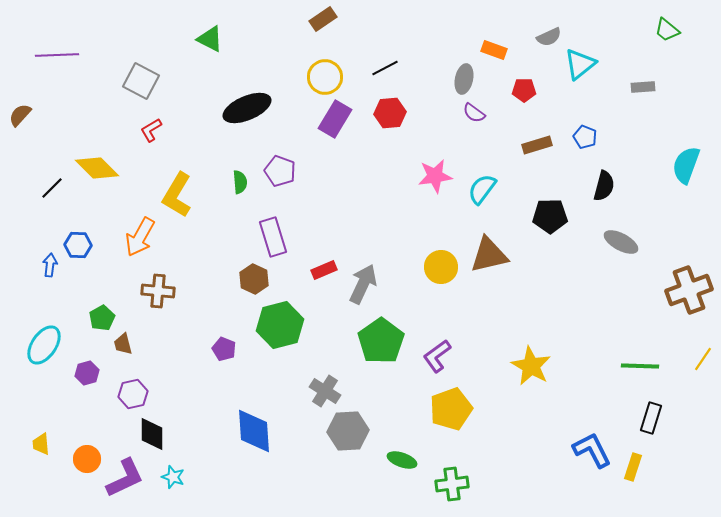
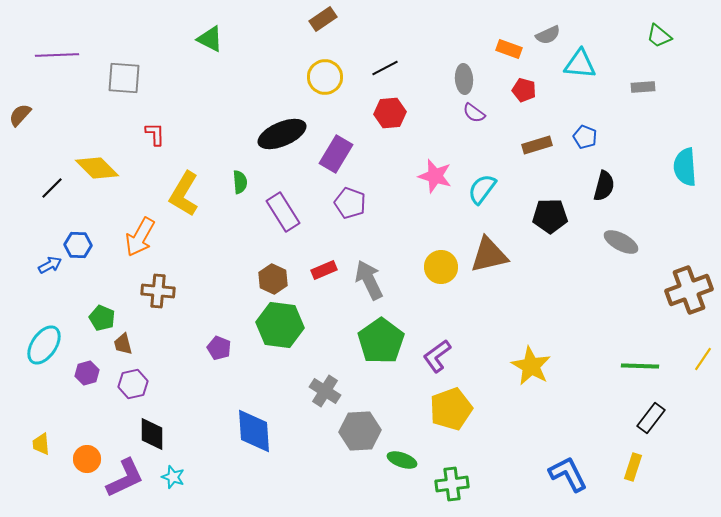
green trapezoid at (667, 30): moved 8 px left, 6 px down
gray semicircle at (549, 37): moved 1 px left, 2 px up
orange rectangle at (494, 50): moved 15 px right, 1 px up
cyan triangle at (580, 64): rotated 44 degrees clockwise
gray ellipse at (464, 79): rotated 16 degrees counterclockwise
gray square at (141, 81): moved 17 px left, 3 px up; rotated 24 degrees counterclockwise
red pentagon at (524, 90): rotated 15 degrees clockwise
black ellipse at (247, 108): moved 35 px right, 26 px down
purple rectangle at (335, 119): moved 1 px right, 35 px down
red L-shape at (151, 130): moved 4 px right, 4 px down; rotated 120 degrees clockwise
cyan semicircle at (686, 165): moved 1 px left, 2 px down; rotated 24 degrees counterclockwise
purple pentagon at (280, 171): moved 70 px right, 32 px down
pink star at (435, 176): rotated 24 degrees clockwise
yellow L-shape at (177, 195): moved 7 px right, 1 px up
purple rectangle at (273, 237): moved 10 px right, 25 px up; rotated 15 degrees counterclockwise
blue arrow at (50, 265): rotated 55 degrees clockwise
brown hexagon at (254, 279): moved 19 px right
gray arrow at (363, 284): moved 6 px right, 4 px up; rotated 51 degrees counterclockwise
green pentagon at (102, 318): rotated 20 degrees counterclockwise
green hexagon at (280, 325): rotated 21 degrees clockwise
purple pentagon at (224, 349): moved 5 px left, 1 px up
purple hexagon at (133, 394): moved 10 px up
black rectangle at (651, 418): rotated 20 degrees clockwise
gray hexagon at (348, 431): moved 12 px right
blue L-shape at (592, 450): moved 24 px left, 24 px down
